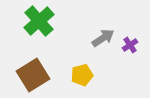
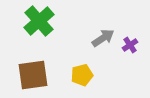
brown square: rotated 24 degrees clockwise
